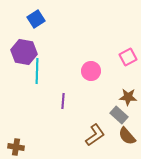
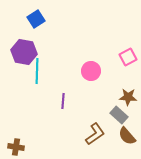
brown L-shape: moved 1 px up
